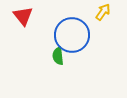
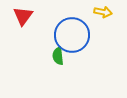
yellow arrow: rotated 66 degrees clockwise
red triangle: rotated 15 degrees clockwise
